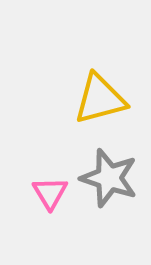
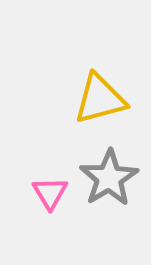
gray star: rotated 22 degrees clockwise
